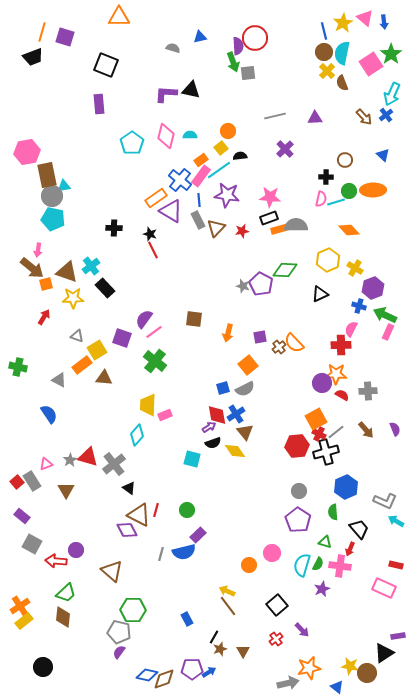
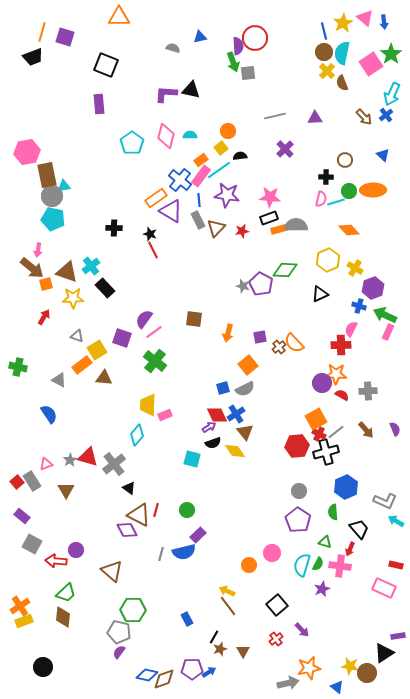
red diamond at (217, 415): rotated 15 degrees counterclockwise
yellow rectangle at (24, 621): rotated 18 degrees clockwise
